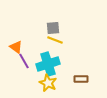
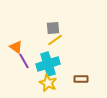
yellow line: rotated 56 degrees counterclockwise
